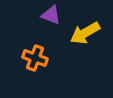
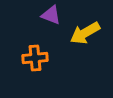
orange cross: rotated 25 degrees counterclockwise
